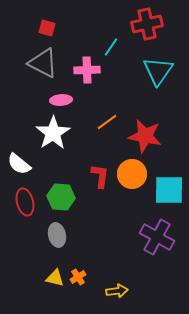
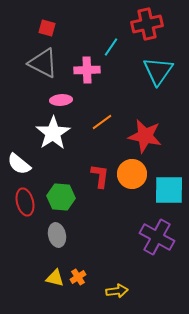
orange line: moved 5 px left
